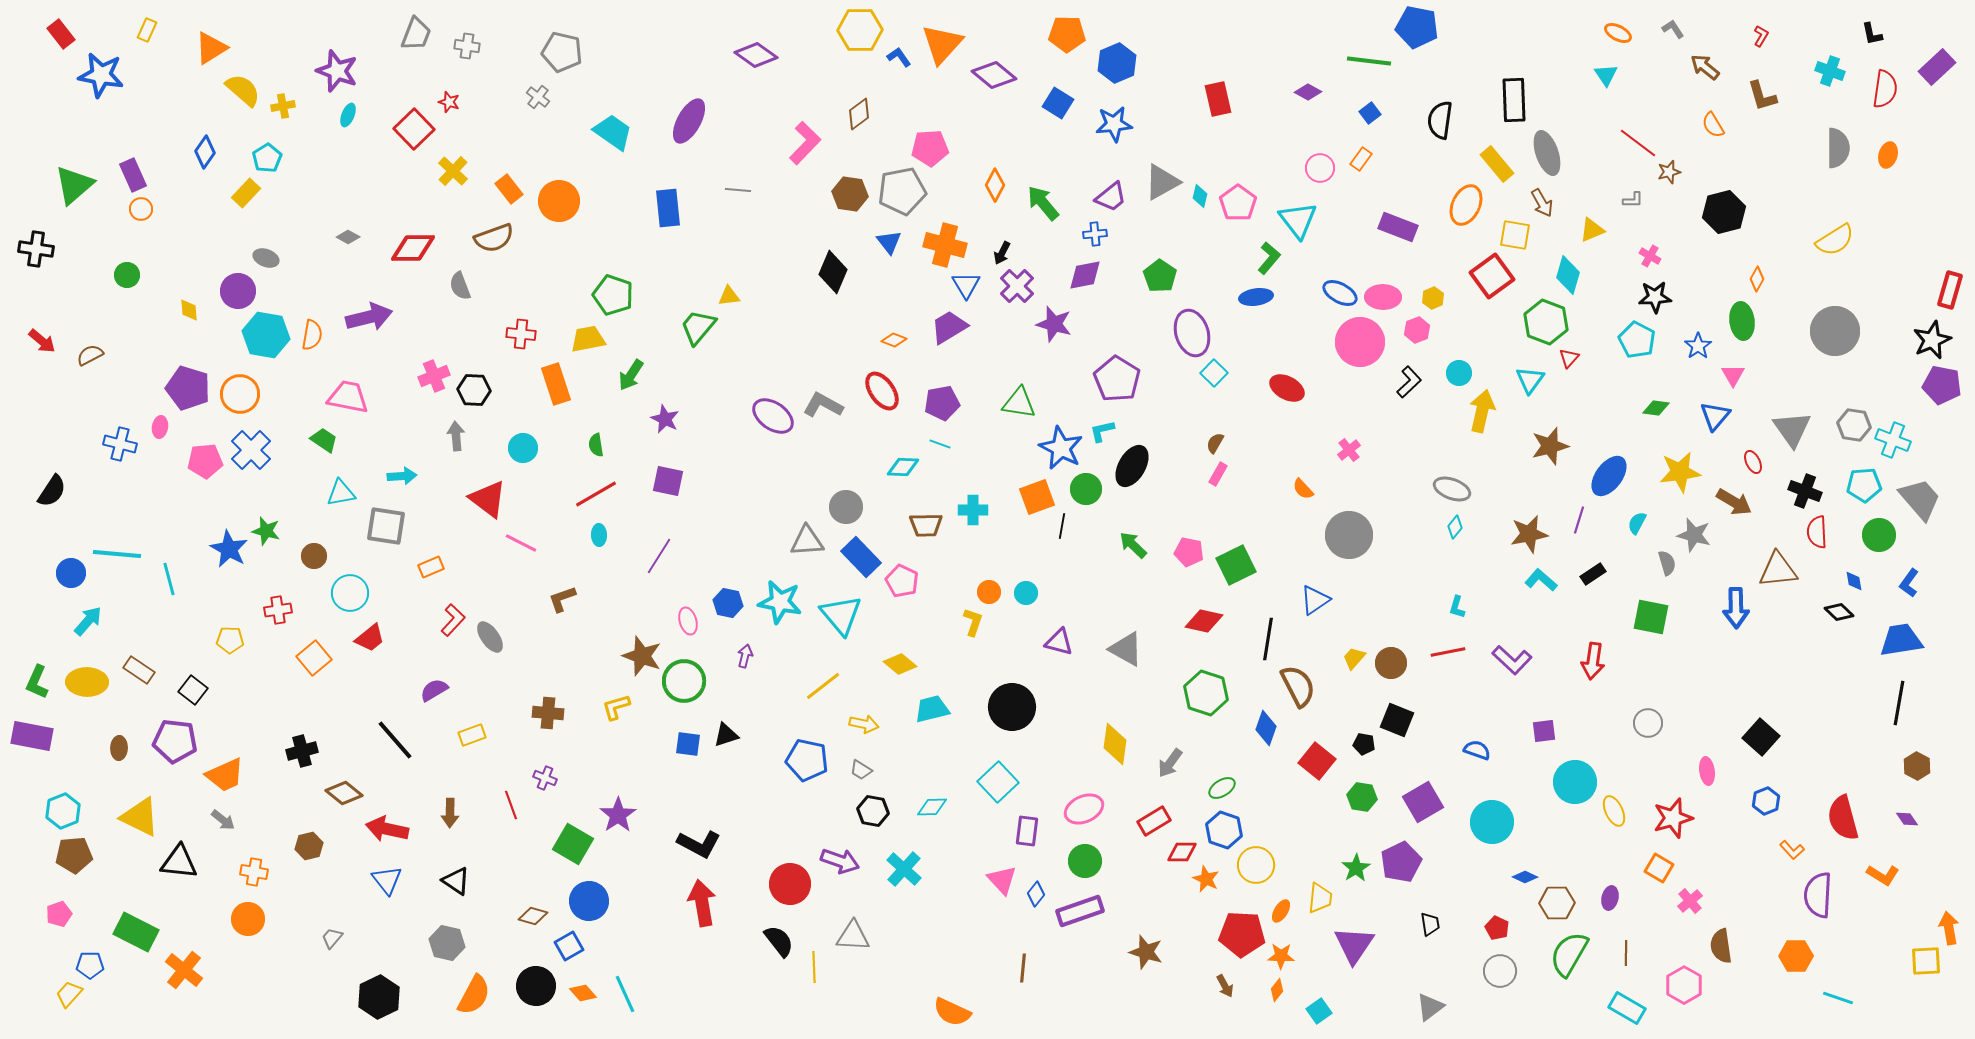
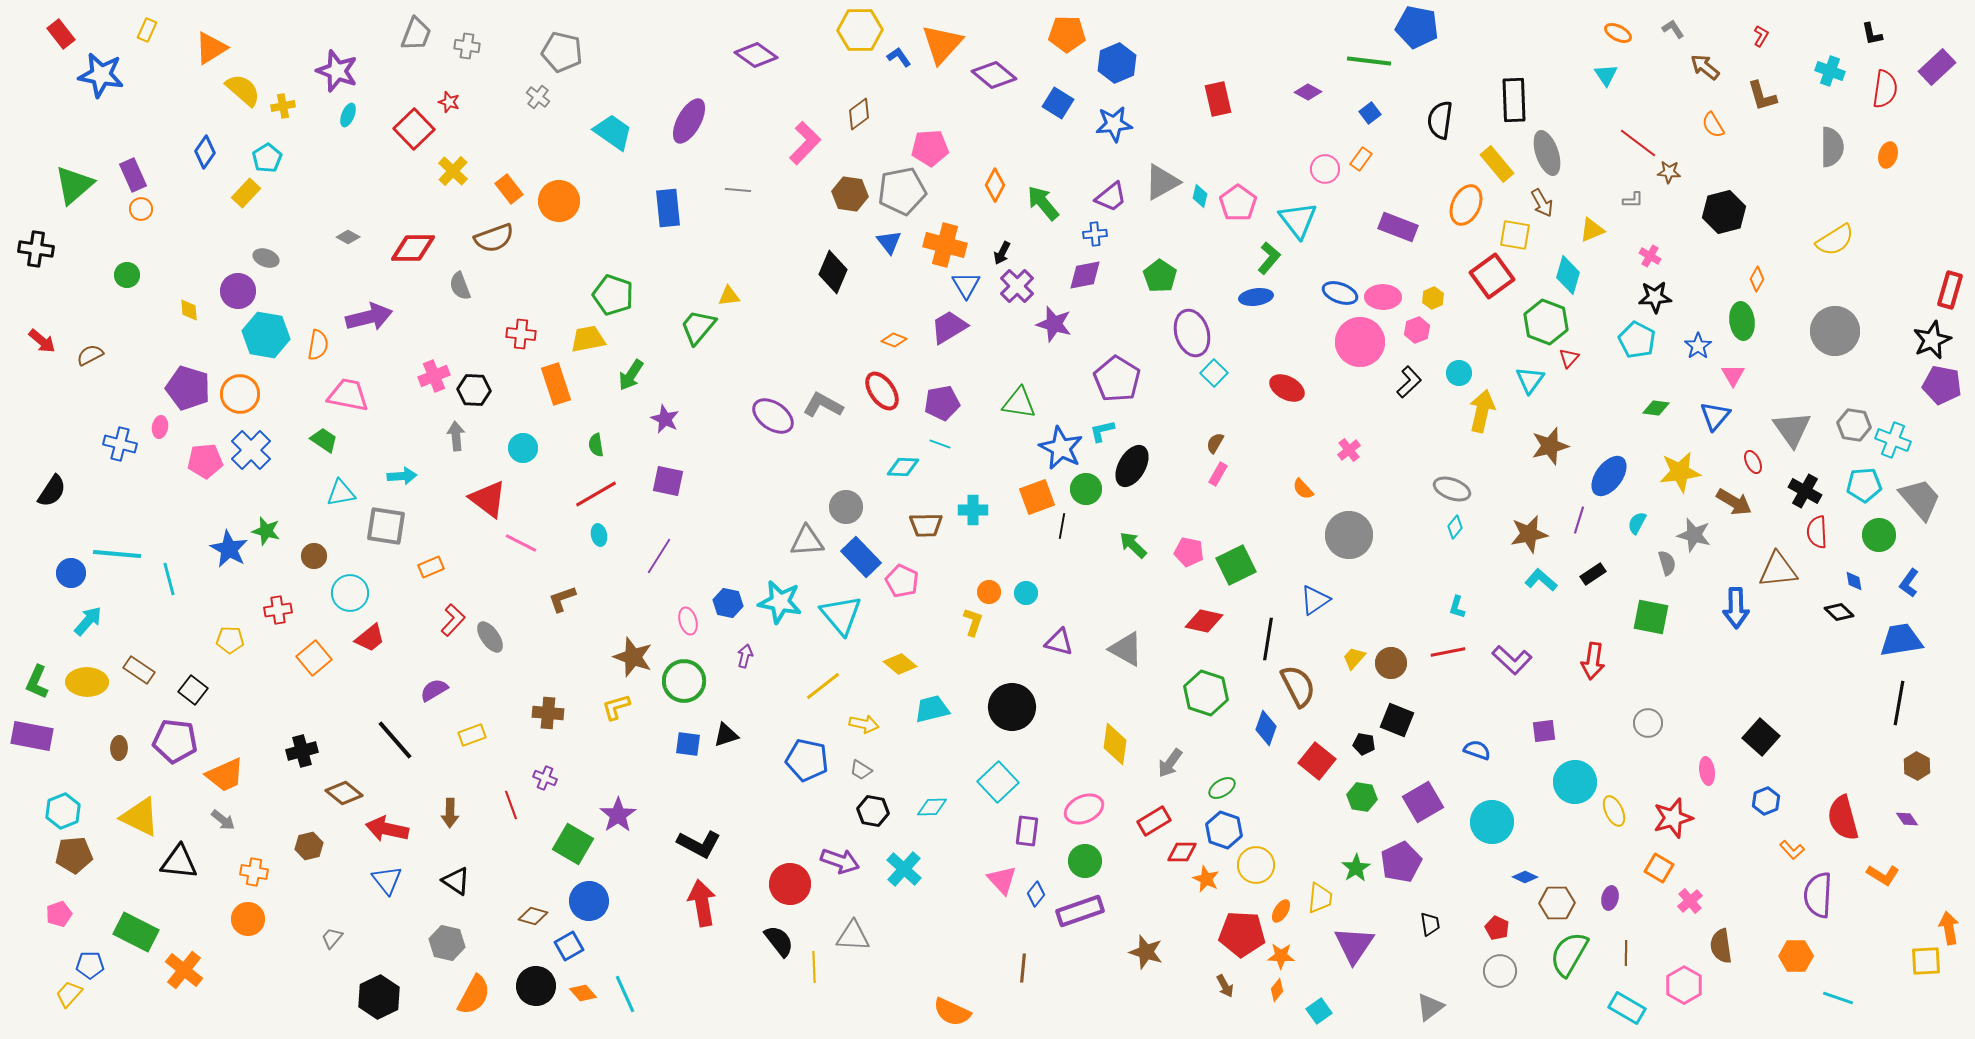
gray semicircle at (1838, 148): moved 6 px left, 1 px up
pink circle at (1320, 168): moved 5 px right, 1 px down
brown star at (1669, 172): rotated 20 degrees clockwise
blue ellipse at (1340, 293): rotated 8 degrees counterclockwise
orange semicircle at (312, 335): moved 6 px right, 10 px down
pink trapezoid at (348, 397): moved 2 px up
black cross at (1805, 491): rotated 8 degrees clockwise
cyan ellipse at (599, 535): rotated 10 degrees counterclockwise
brown star at (642, 656): moved 9 px left, 1 px down
